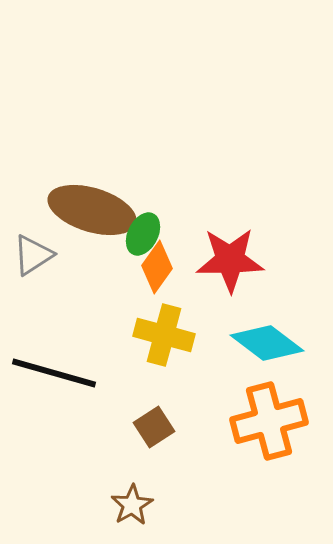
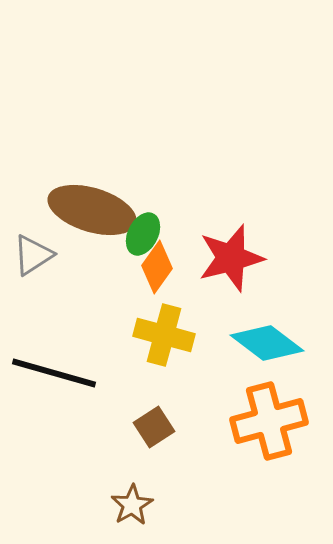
red star: moved 1 px right, 2 px up; rotated 14 degrees counterclockwise
